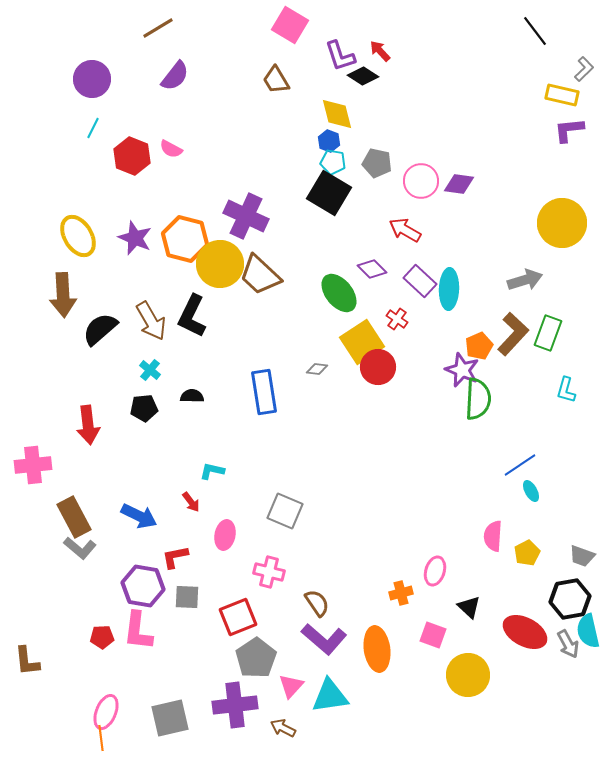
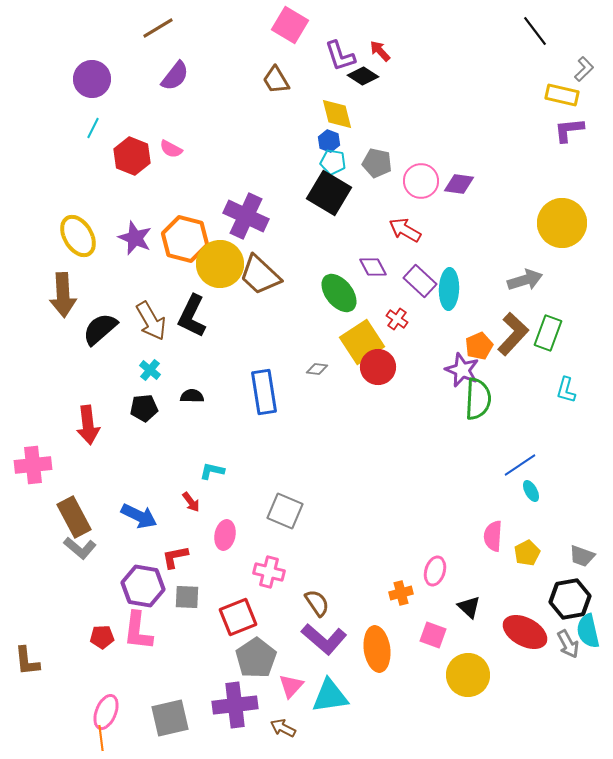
purple diamond at (372, 269): moved 1 px right, 2 px up; rotated 16 degrees clockwise
